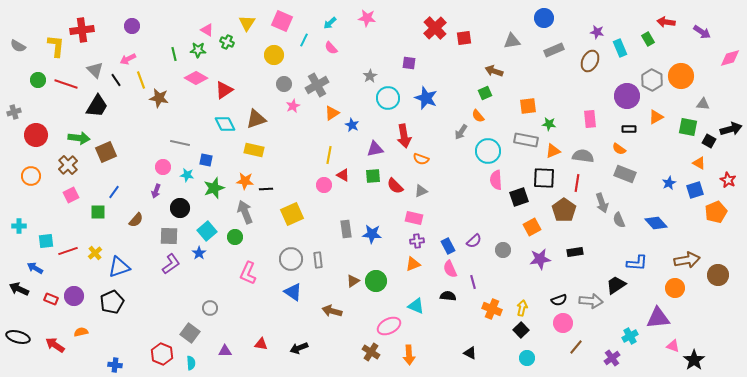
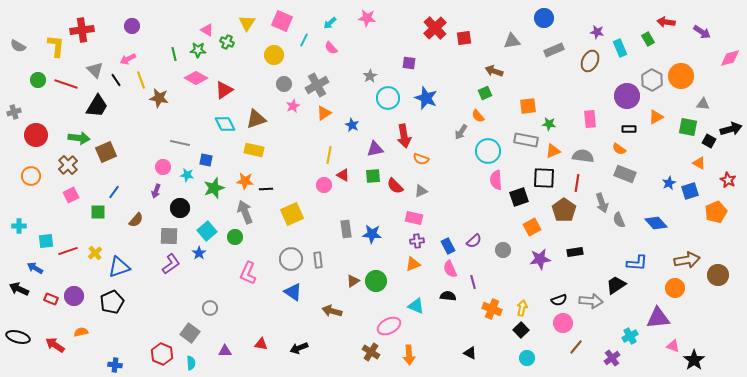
orange triangle at (332, 113): moved 8 px left
blue square at (695, 190): moved 5 px left, 1 px down
